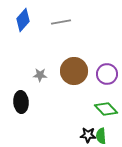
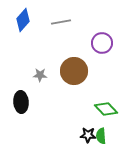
purple circle: moved 5 px left, 31 px up
